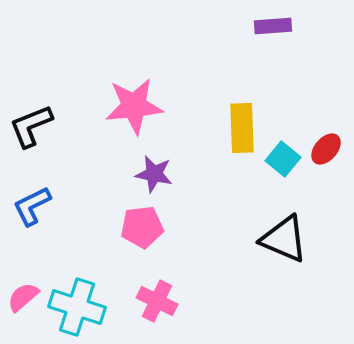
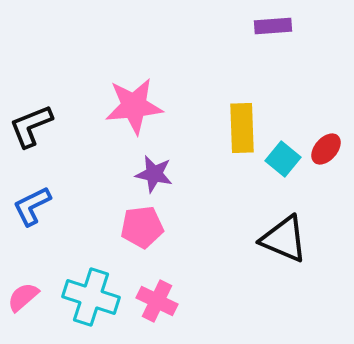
cyan cross: moved 14 px right, 10 px up
